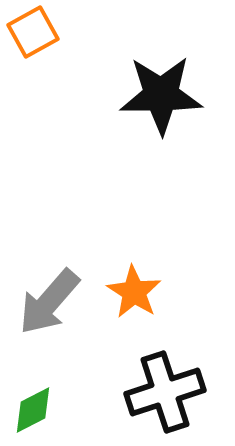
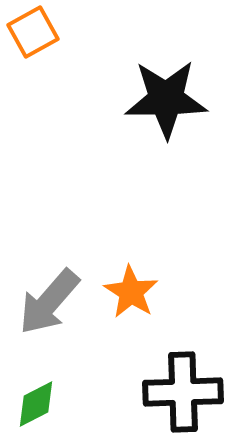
black star: moved 5 px right, 4 px down
orange star: moved 3 px left
black cross: moved 18 px right; rotated 16 degrees clockwise
green diamond: moved 3 px right, 6 px up
